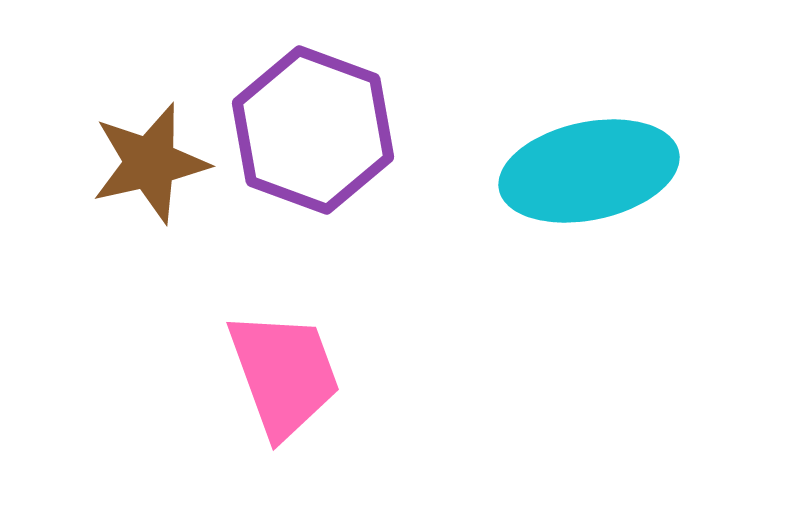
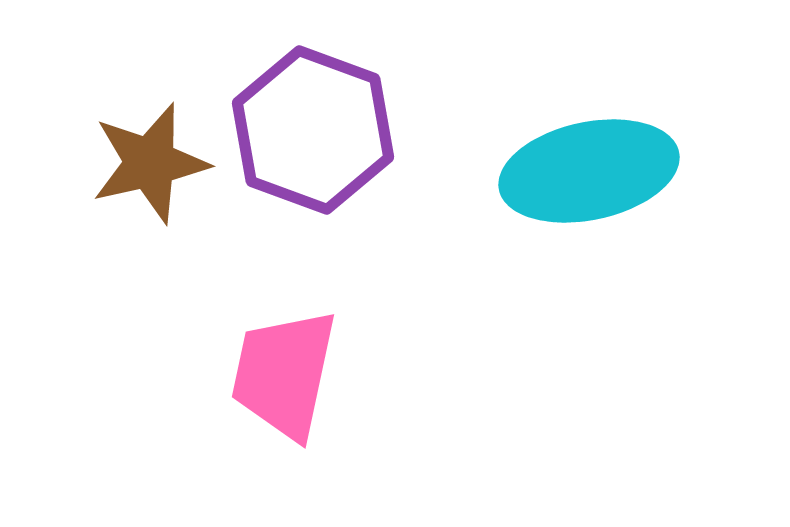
pink trapezoid: rotated 148 degrees counterclockwise
